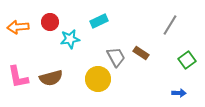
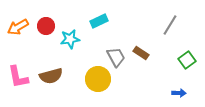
red circle: moved 4 px left, 4 px down
orange arrow: rotated 25 degrees counterclockwise
brown semicircle: moved 2 px up
